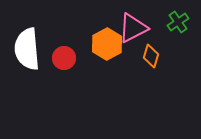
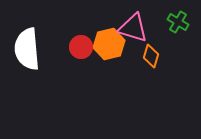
green cross: rotated 25 degrees counterclockwise
pink triangle: rotated 44 degrees clockwise
orange hexagon: moved 2 px right; rotated 16 degrees clockwise
red circle: moved 17 px right, 11 px up
